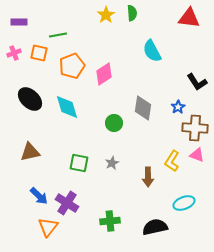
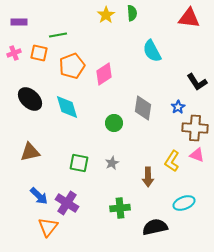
green cross: moved 10 px right, 13 px up
